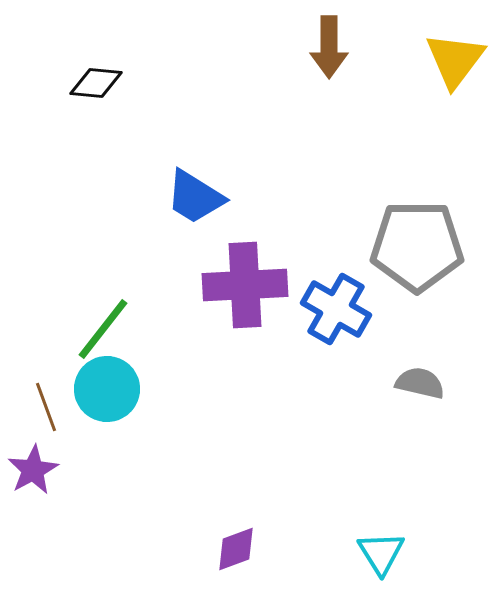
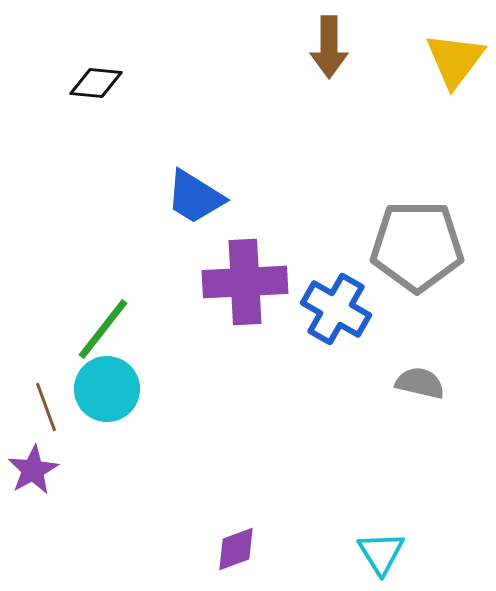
purple cross: moved 3 px up
